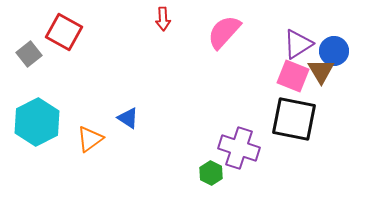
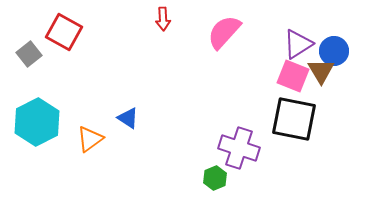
green hexagon: moved 4 px right, 5 px down; rotated 10 degrees clockwise
